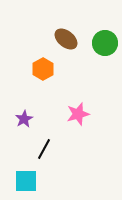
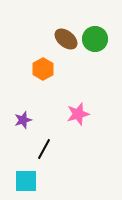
green circle: moved 10 px left, 4 px up
purple star: moved 1 px left, 1 px down; rotated 12 degrees clockwise
